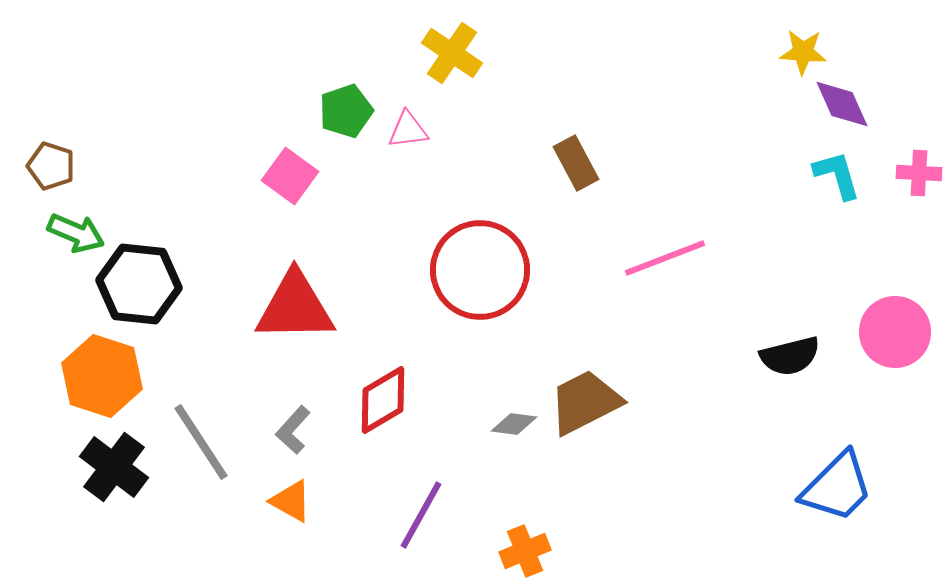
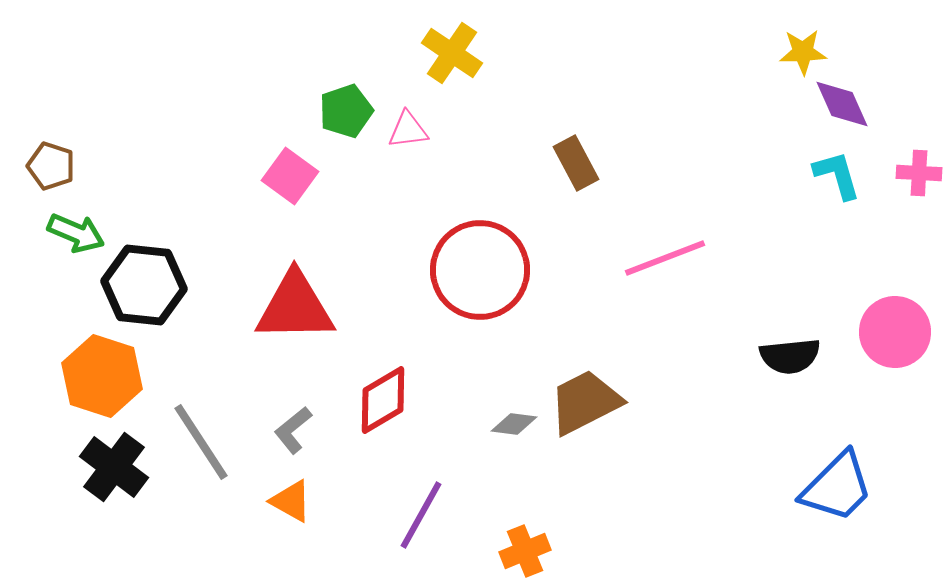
yellow star: rotated 6 degrees counterclockwise
black hexagon: moved 5 px right, 1 px down
black semicircle: rotated 8 degrees clockwise
gray L-shape: rotated 9 degrees clockwise
